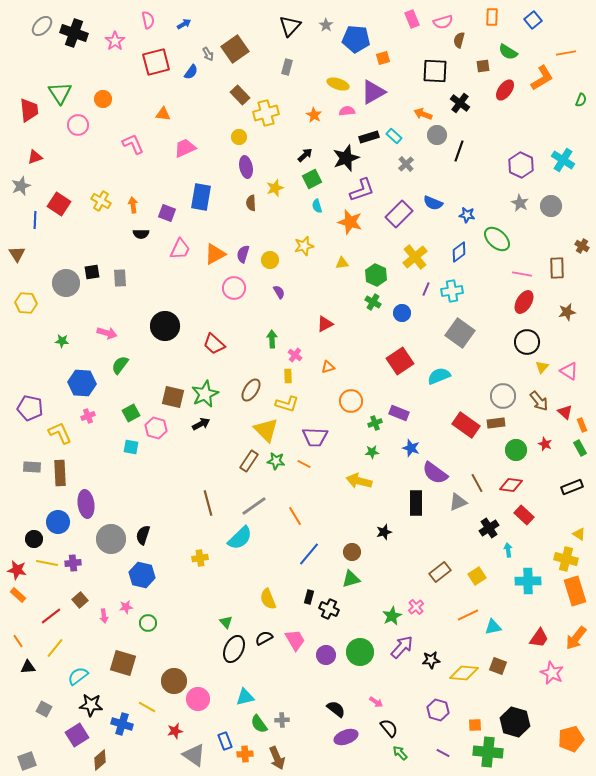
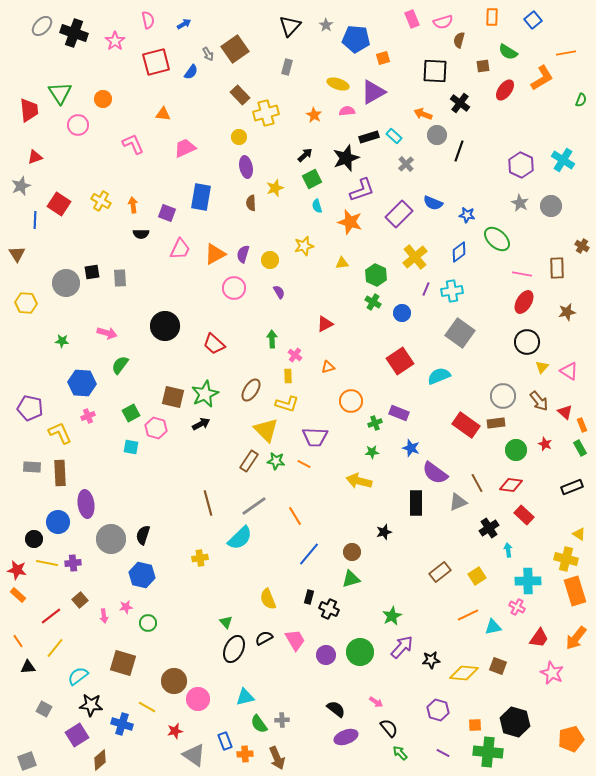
pink cross at (416, 607): moved 101 px right; rotated 21 degrees counterclockwise
